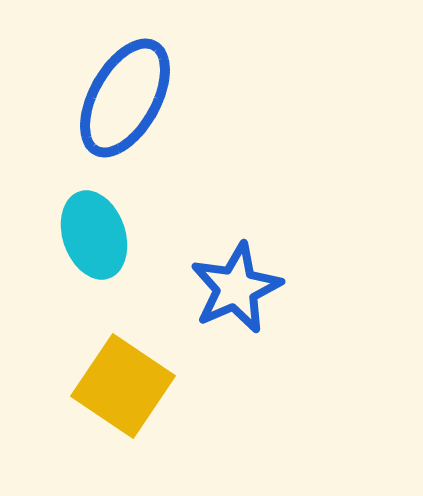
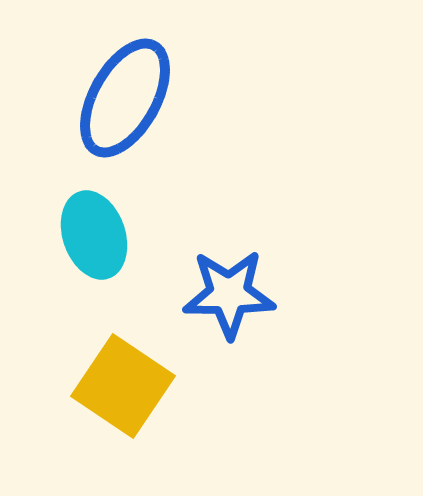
blue star: moved 7 px left, 6 px down; rotated 24 degrees clockwise
